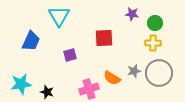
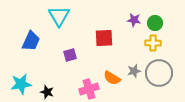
purple star: moved 2 px right, 6 px down
